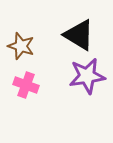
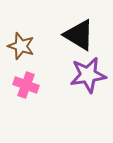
purple star: moved 1 px right, 1 px up
